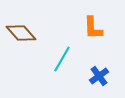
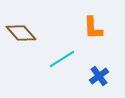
cyan line: rotated 28 degrees clockwise
